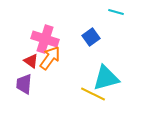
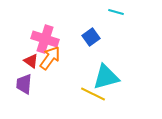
cyan triangle: moved 1 px up
